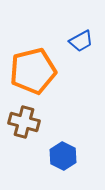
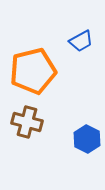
brown cross: moved 3 px right
blue hexagon: moved 24 px right, 17 px up
